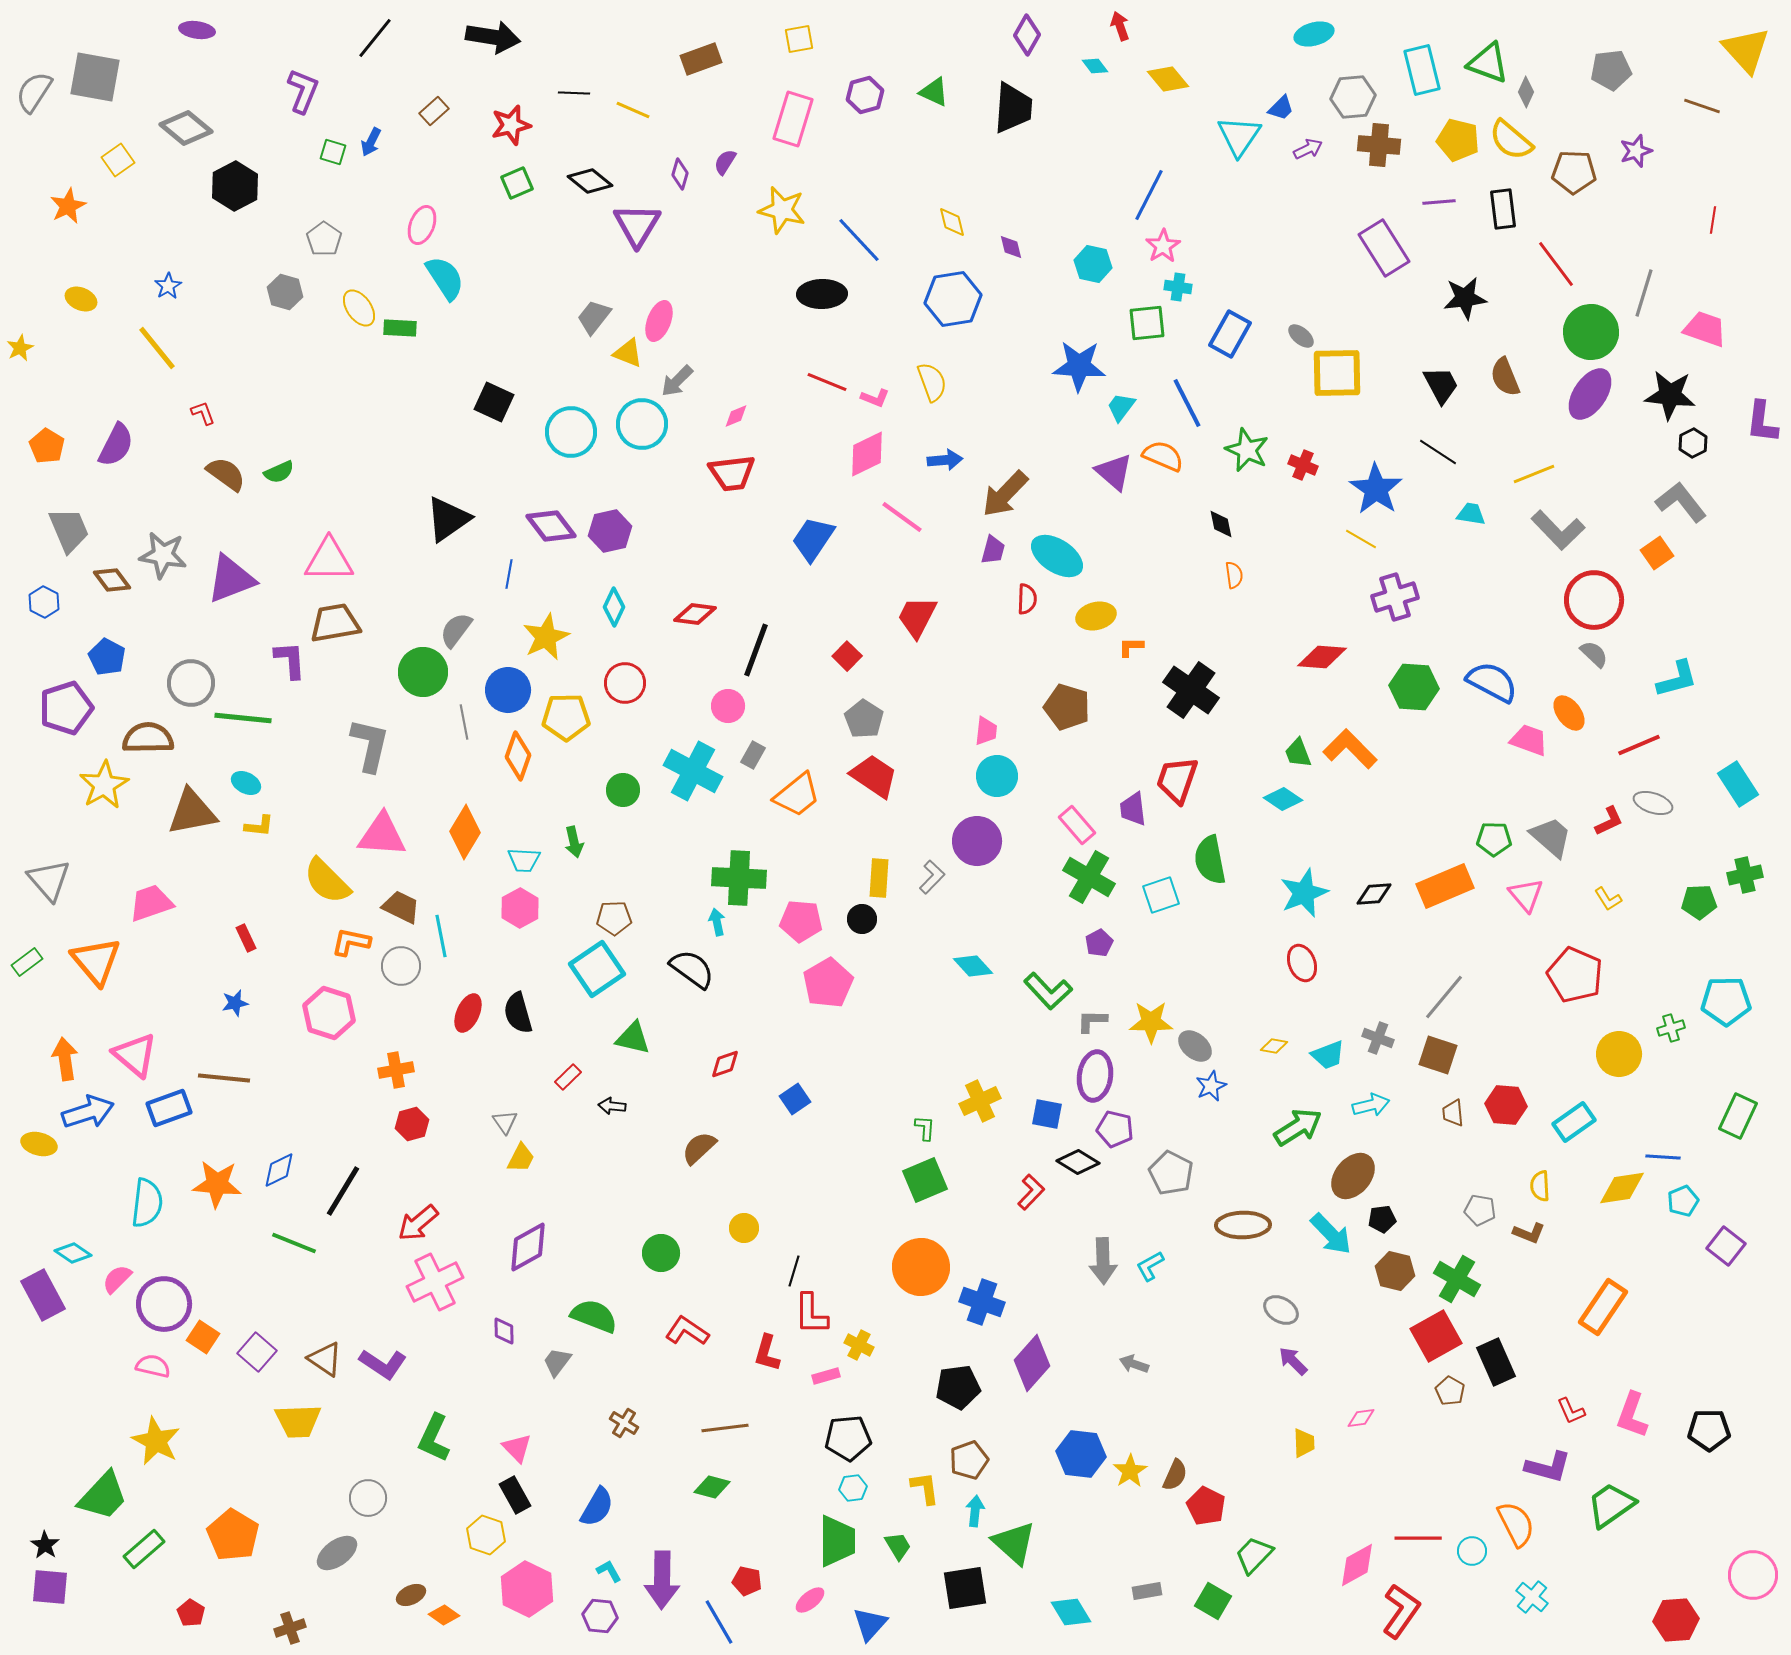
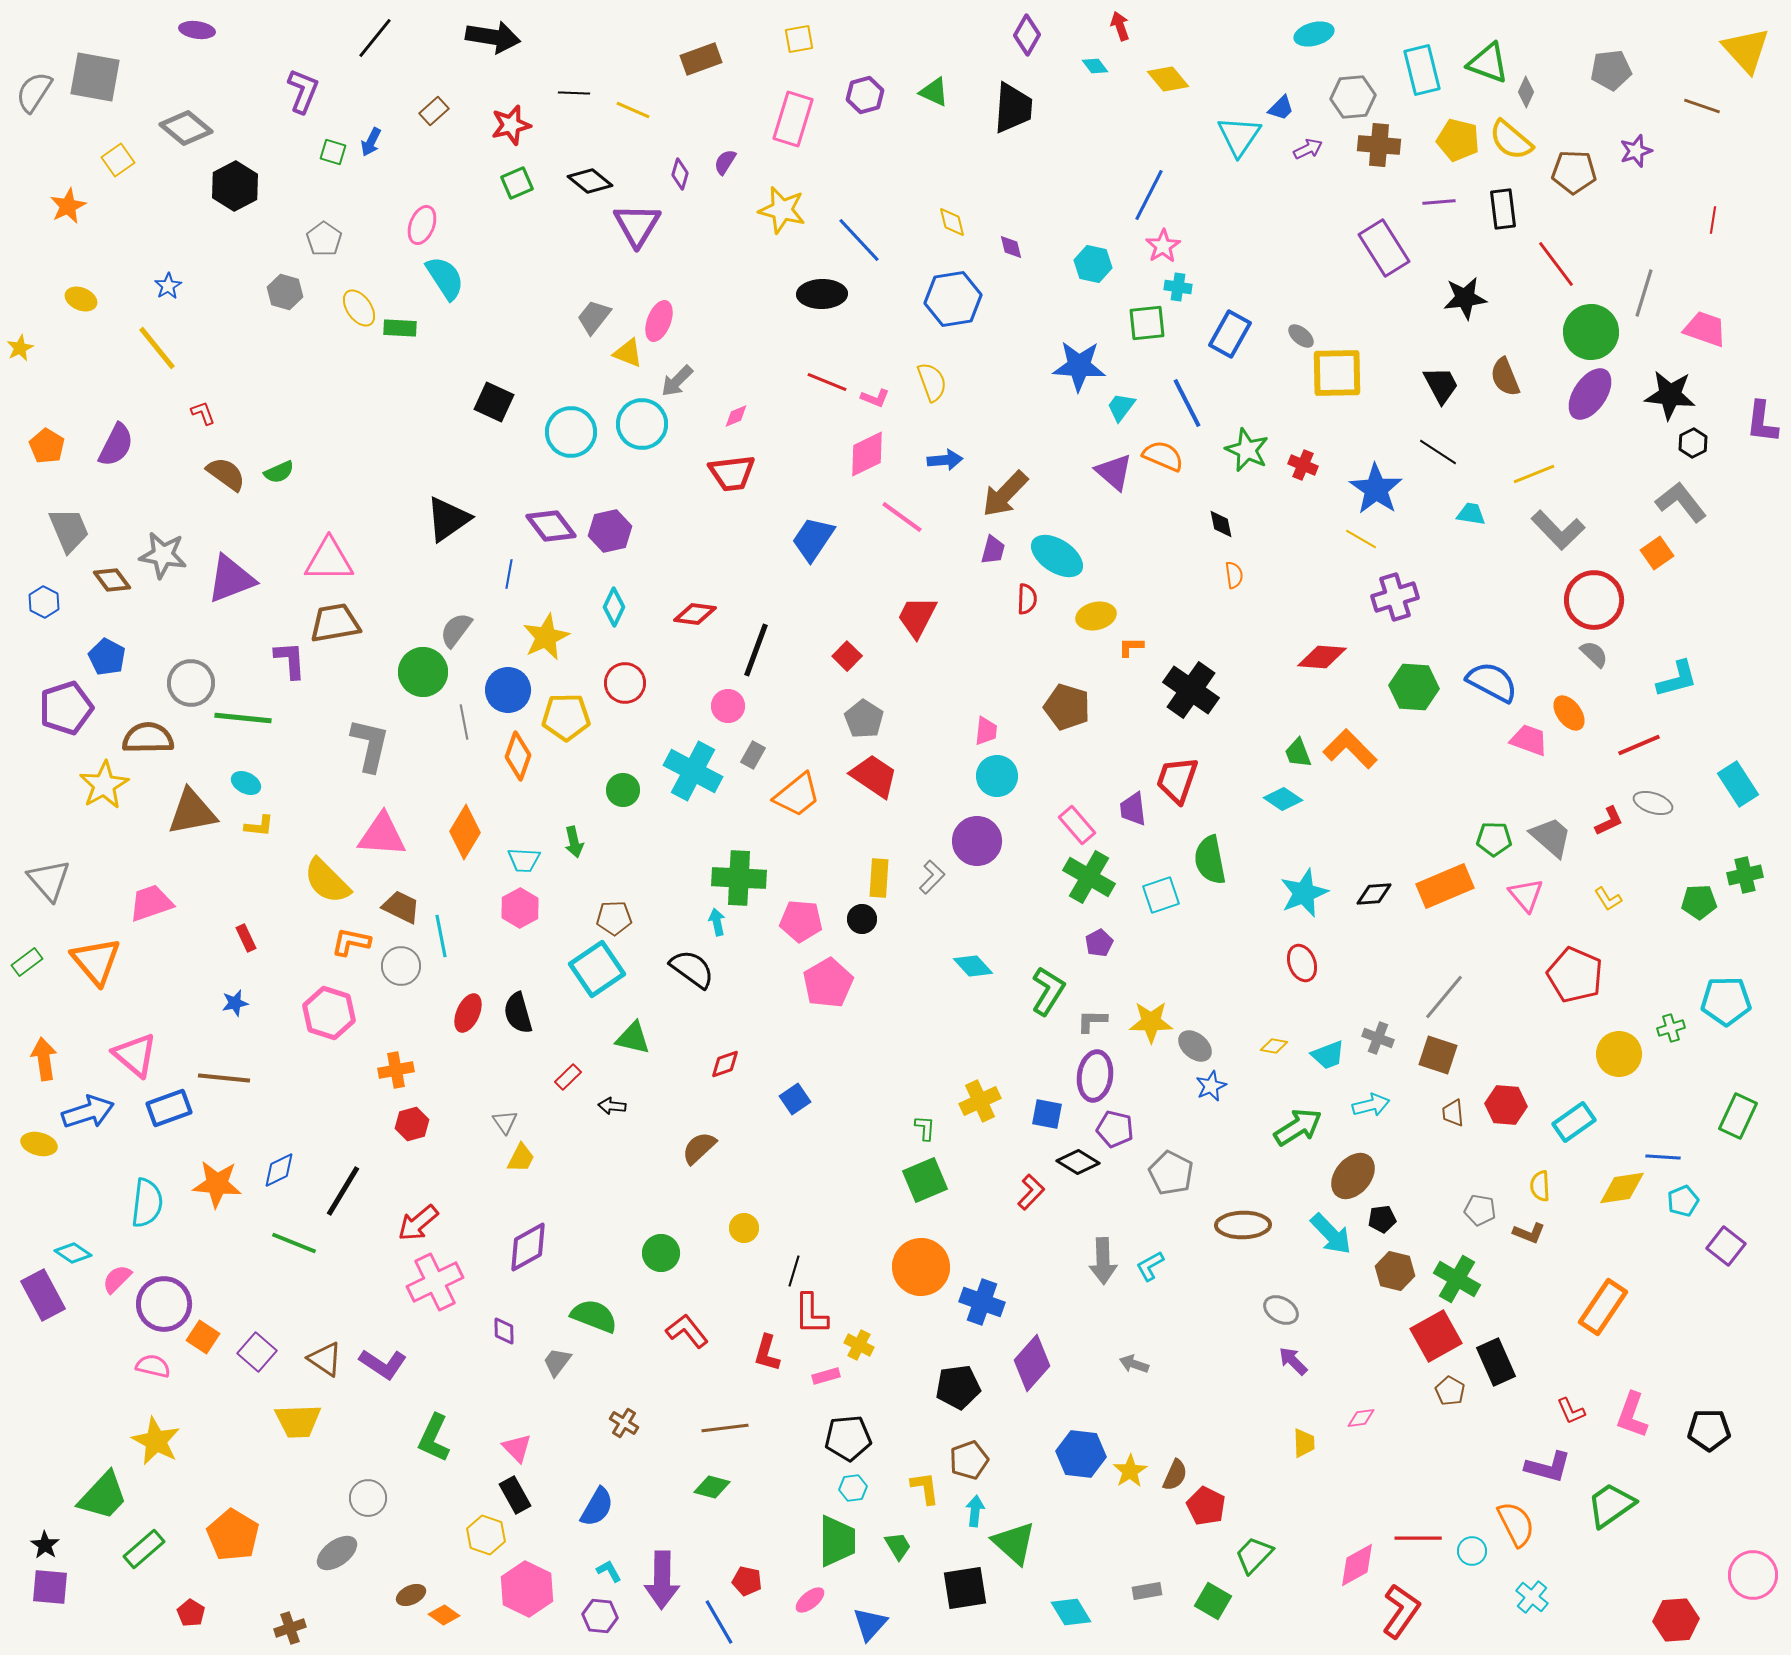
green L-shape at (1048, 991): rotated 105 degrees counterclockwise
orange arrow at (65, 1059): moved 21 px left
red L-shape at (687, 1331): rotated 18 degrees clockwise
